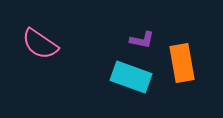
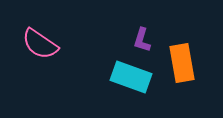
purple L-shape: rotated 95 degrees clockwise
